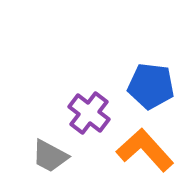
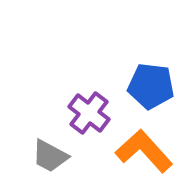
orange L-shape: moved 1 px left, 1 px down
